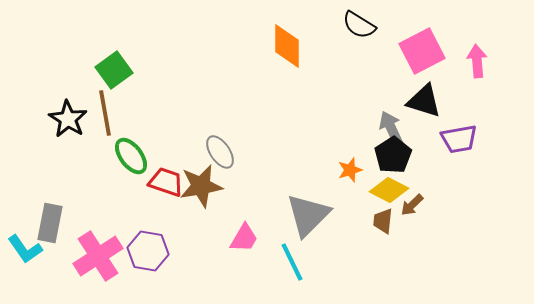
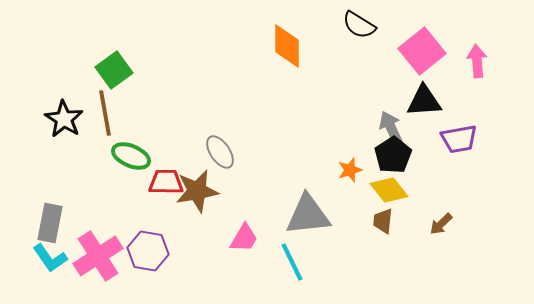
pink square: rotated 12 degrees counterclockwise
black triangle: rotated 21 degrees counterclockwise
black star: moved 4 px left
green ellipse: rotated 30 degrees counterclockwise
red trapezoid: rotated 18 degrees counterclockwise
brown star: moved 4 px left, 5 px down
yellow diamond: rotated 24 degrees clockwise
brown arrow: moved 29 px right, 19 px down
gray triangle: rotated 39 degrees clockwise
cyan L-shape: moved 25 px right, 9 px down
